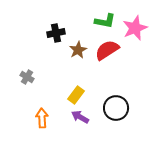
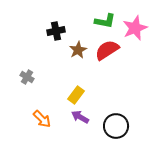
black cross: moved 2 px up
black circle: moved 18 px down
orange arrow: moved 1 px down; rotated 138 degrees clockwise
